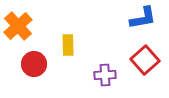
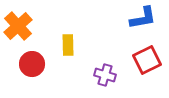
red square: moved 2 px right; rotated 16 degrees clockwise
red circle: moved 2 px left
purple cross: rotated 20 degrees clockwise
